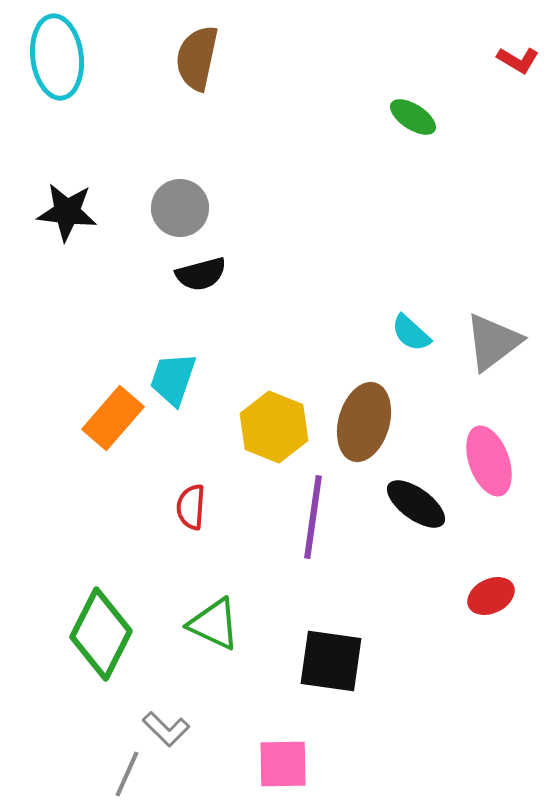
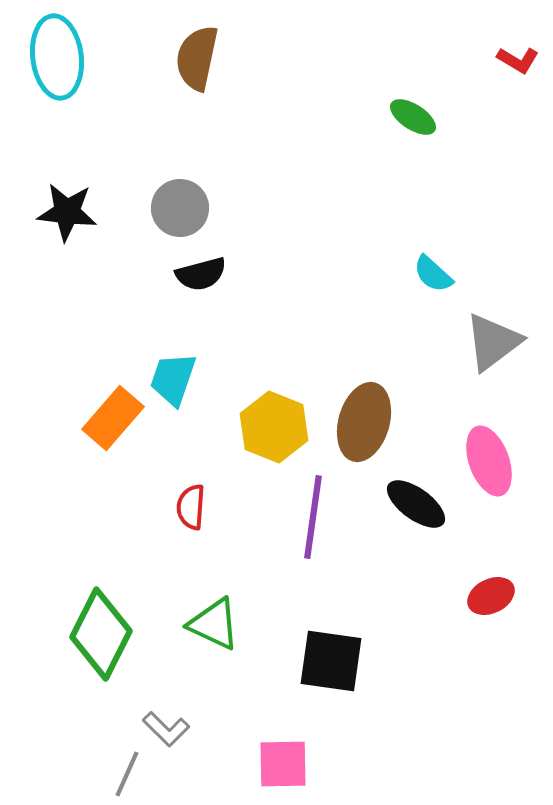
cyan semicircle: moved 22 px right, 59 px up
